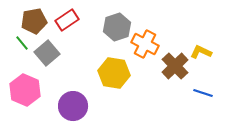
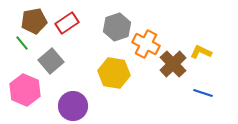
red rectangle: moved 3 px down
orange cross: moved 1 px right
gray square: moved 4 px right, 8 px down
brown cross: moved 2 px left, 2 px up
